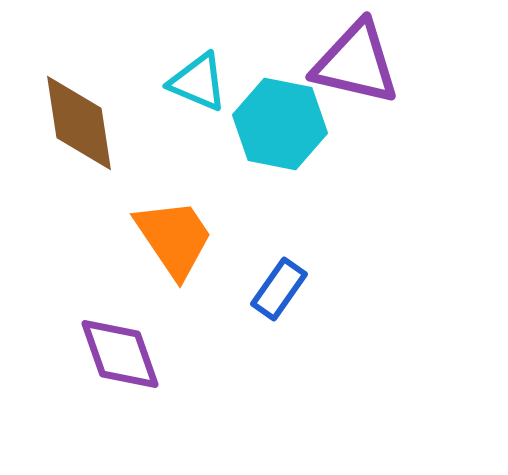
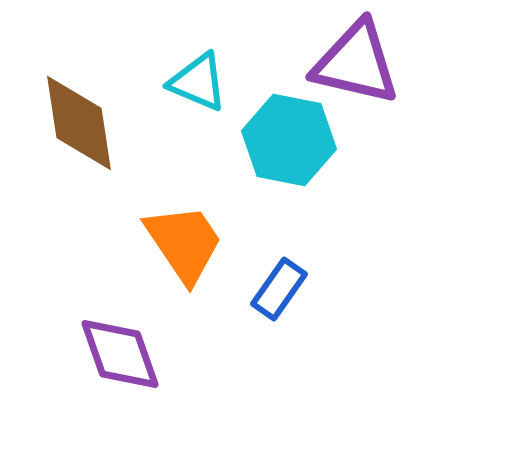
cyan hexagon: moved 9 px right, 16 px down
orange trapezoid: moved 10 px right, 5 px down
